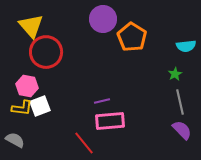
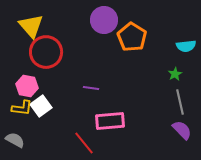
purple circle: moved 1 px right, 1 px down
purple line: moved 11 px left, 13 px up; rotated 21 degrees clockwise
white square: moved 1 px right; rotated 15 degrees counterclockwise
